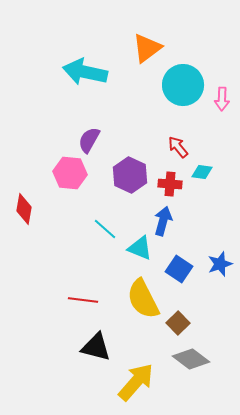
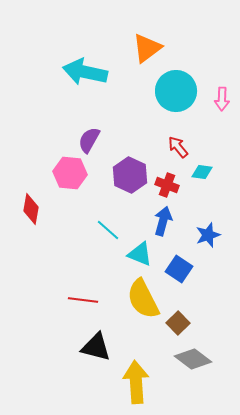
cyan circle: moved 7 px left, 6 px down
red cross: moved 3 px left, 1 px down; rotated 15 degrees clockwise
red diamond: moved 7 px right
cyan line: moved 3 px right, 1 px down
cyan triangle: moved 6 px down
blue star: moved 12 px left, 29 px up
gray diamond: moved 2 px right
yellow arrow: rotated 45 degrees counterclockwise
